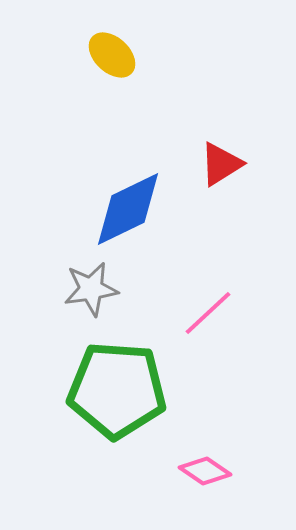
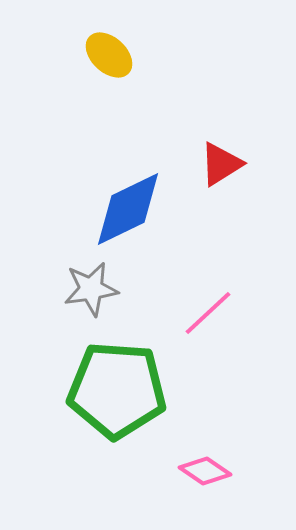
yellow ellipse: moved 3 px left
